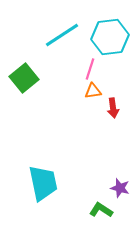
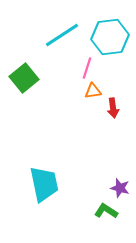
pink line: moved 3 px left, 1 px up
cyan trapezoid: moved 1 px right, 1 px down
green L-shape: moved 5 px right, 1 px down
